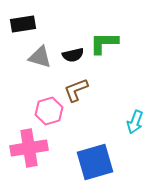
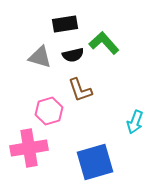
black rectangle: moved 42 px right
green L-shape: rotated 48 degrees clockwise
brown L-shape: moved 4 px right; rotated 88 degrees counterclockwise
